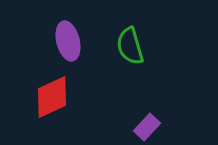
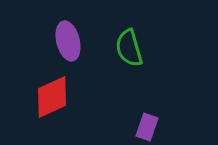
green semicircle: moved 1 px left, 2 px down
purple rectangle: rotated 24 degrees counterclockwise
